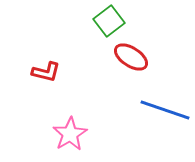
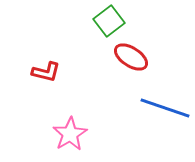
blue line: moved 2 px up
